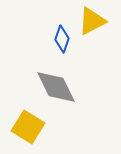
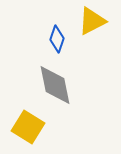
blue diamond: moved 5 px left
gray diamond: moved 1 px left, 2 px up; rotated 15 degrees clockwise
